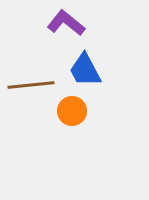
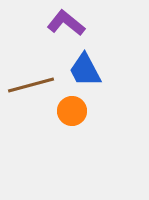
brown line: rotated 9 degrees counterclockwise
